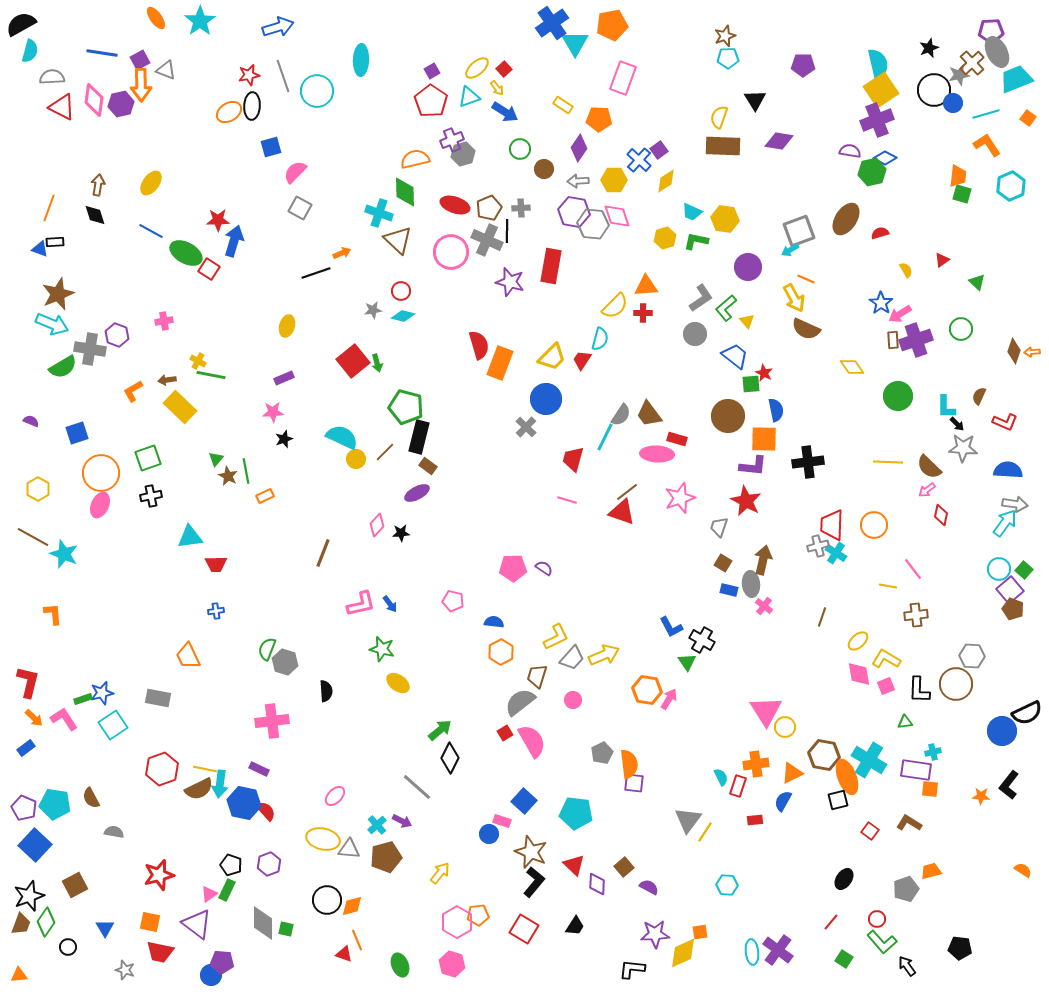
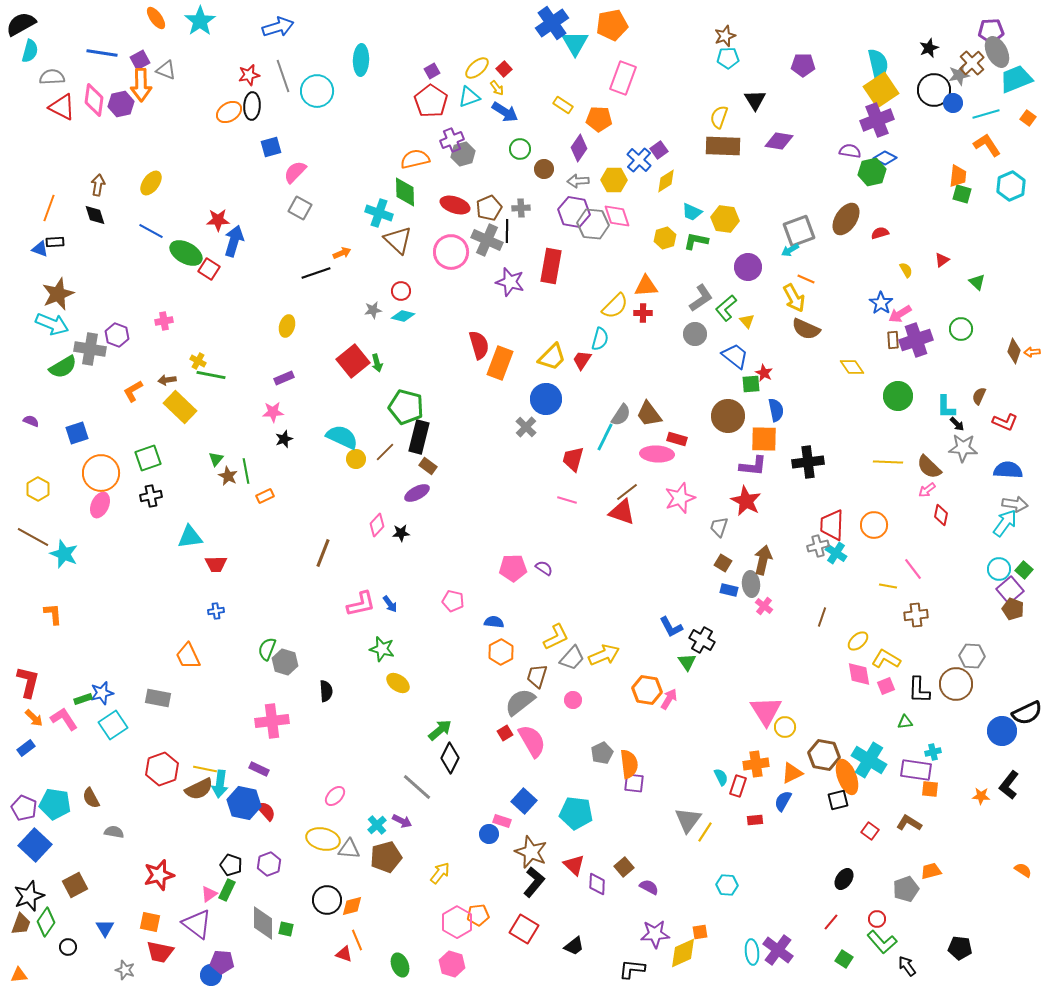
black trapezoid at (575, 926): moved 1 px left, 20 px down; rotated 20 degrees clockwise
